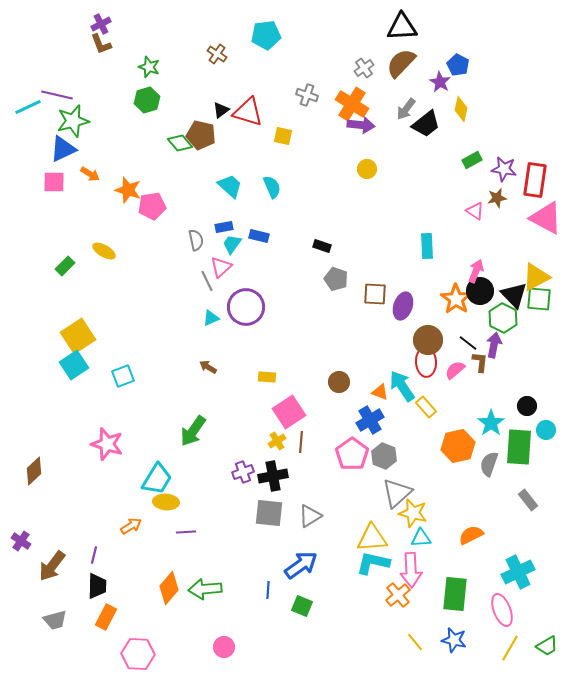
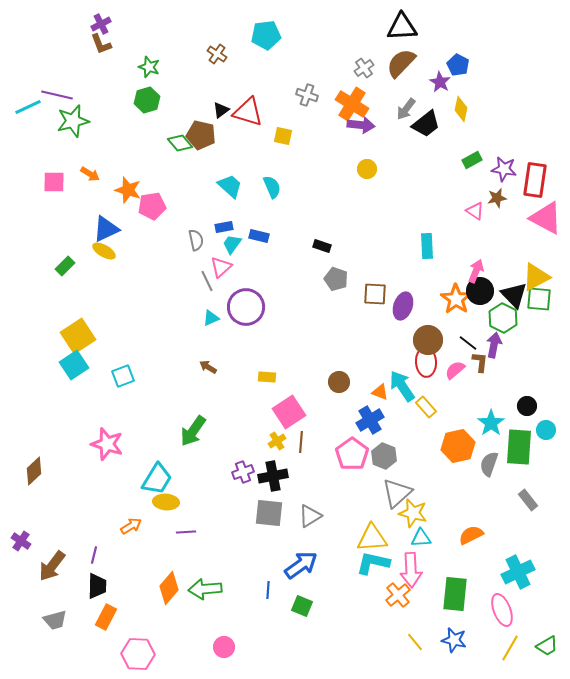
blue triangle at (63, 149): moved 43 px right, 80 px down
